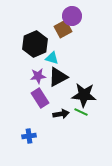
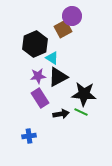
cyan triangle: rotated 16 degrees clockwise
black star: moved 1 px up
